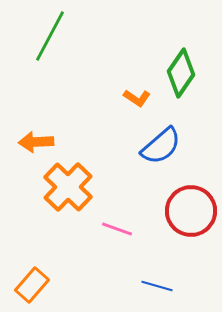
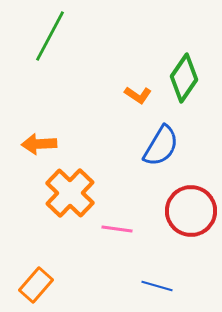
green diamond: moved 3 px right, 5 px down
orange L-shape: moved 1 px right, 3 px up
orange arrow: moved 3 px right, 2 px down
blue semicircle: rotated 18 degrees counterclockwise
orange cross: moved 2 px right, 6 px down
pink line: rotated 12 degrees counterclockwise
orange rectangle: moved 4 px right
